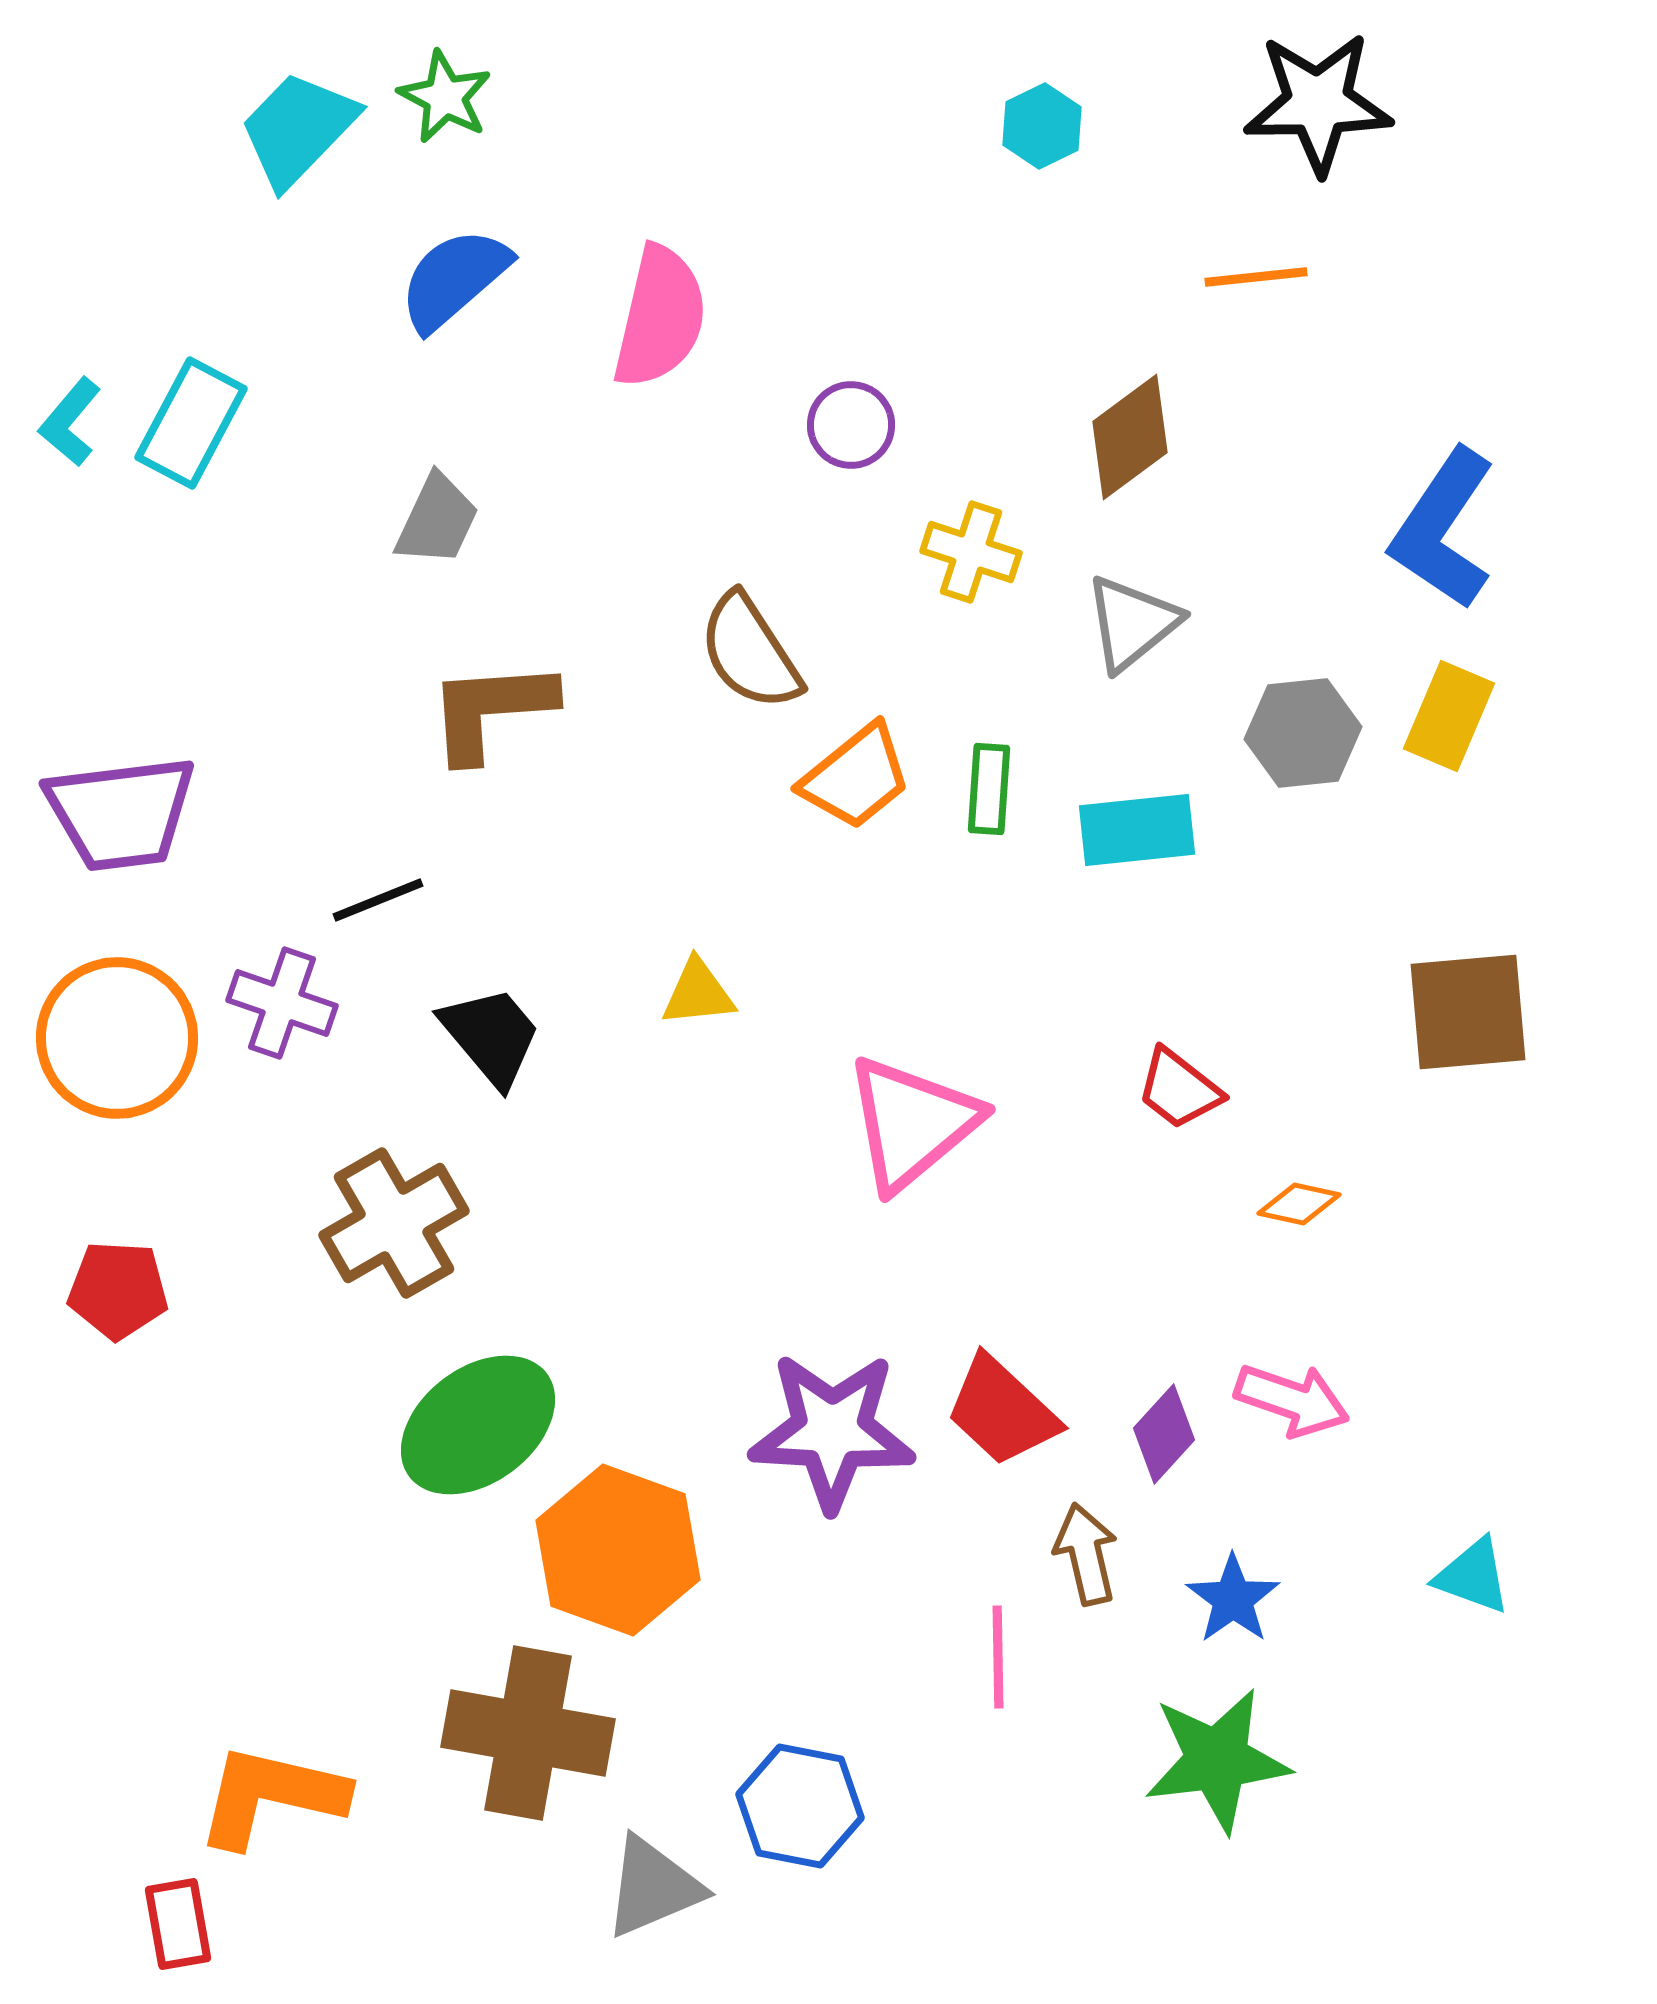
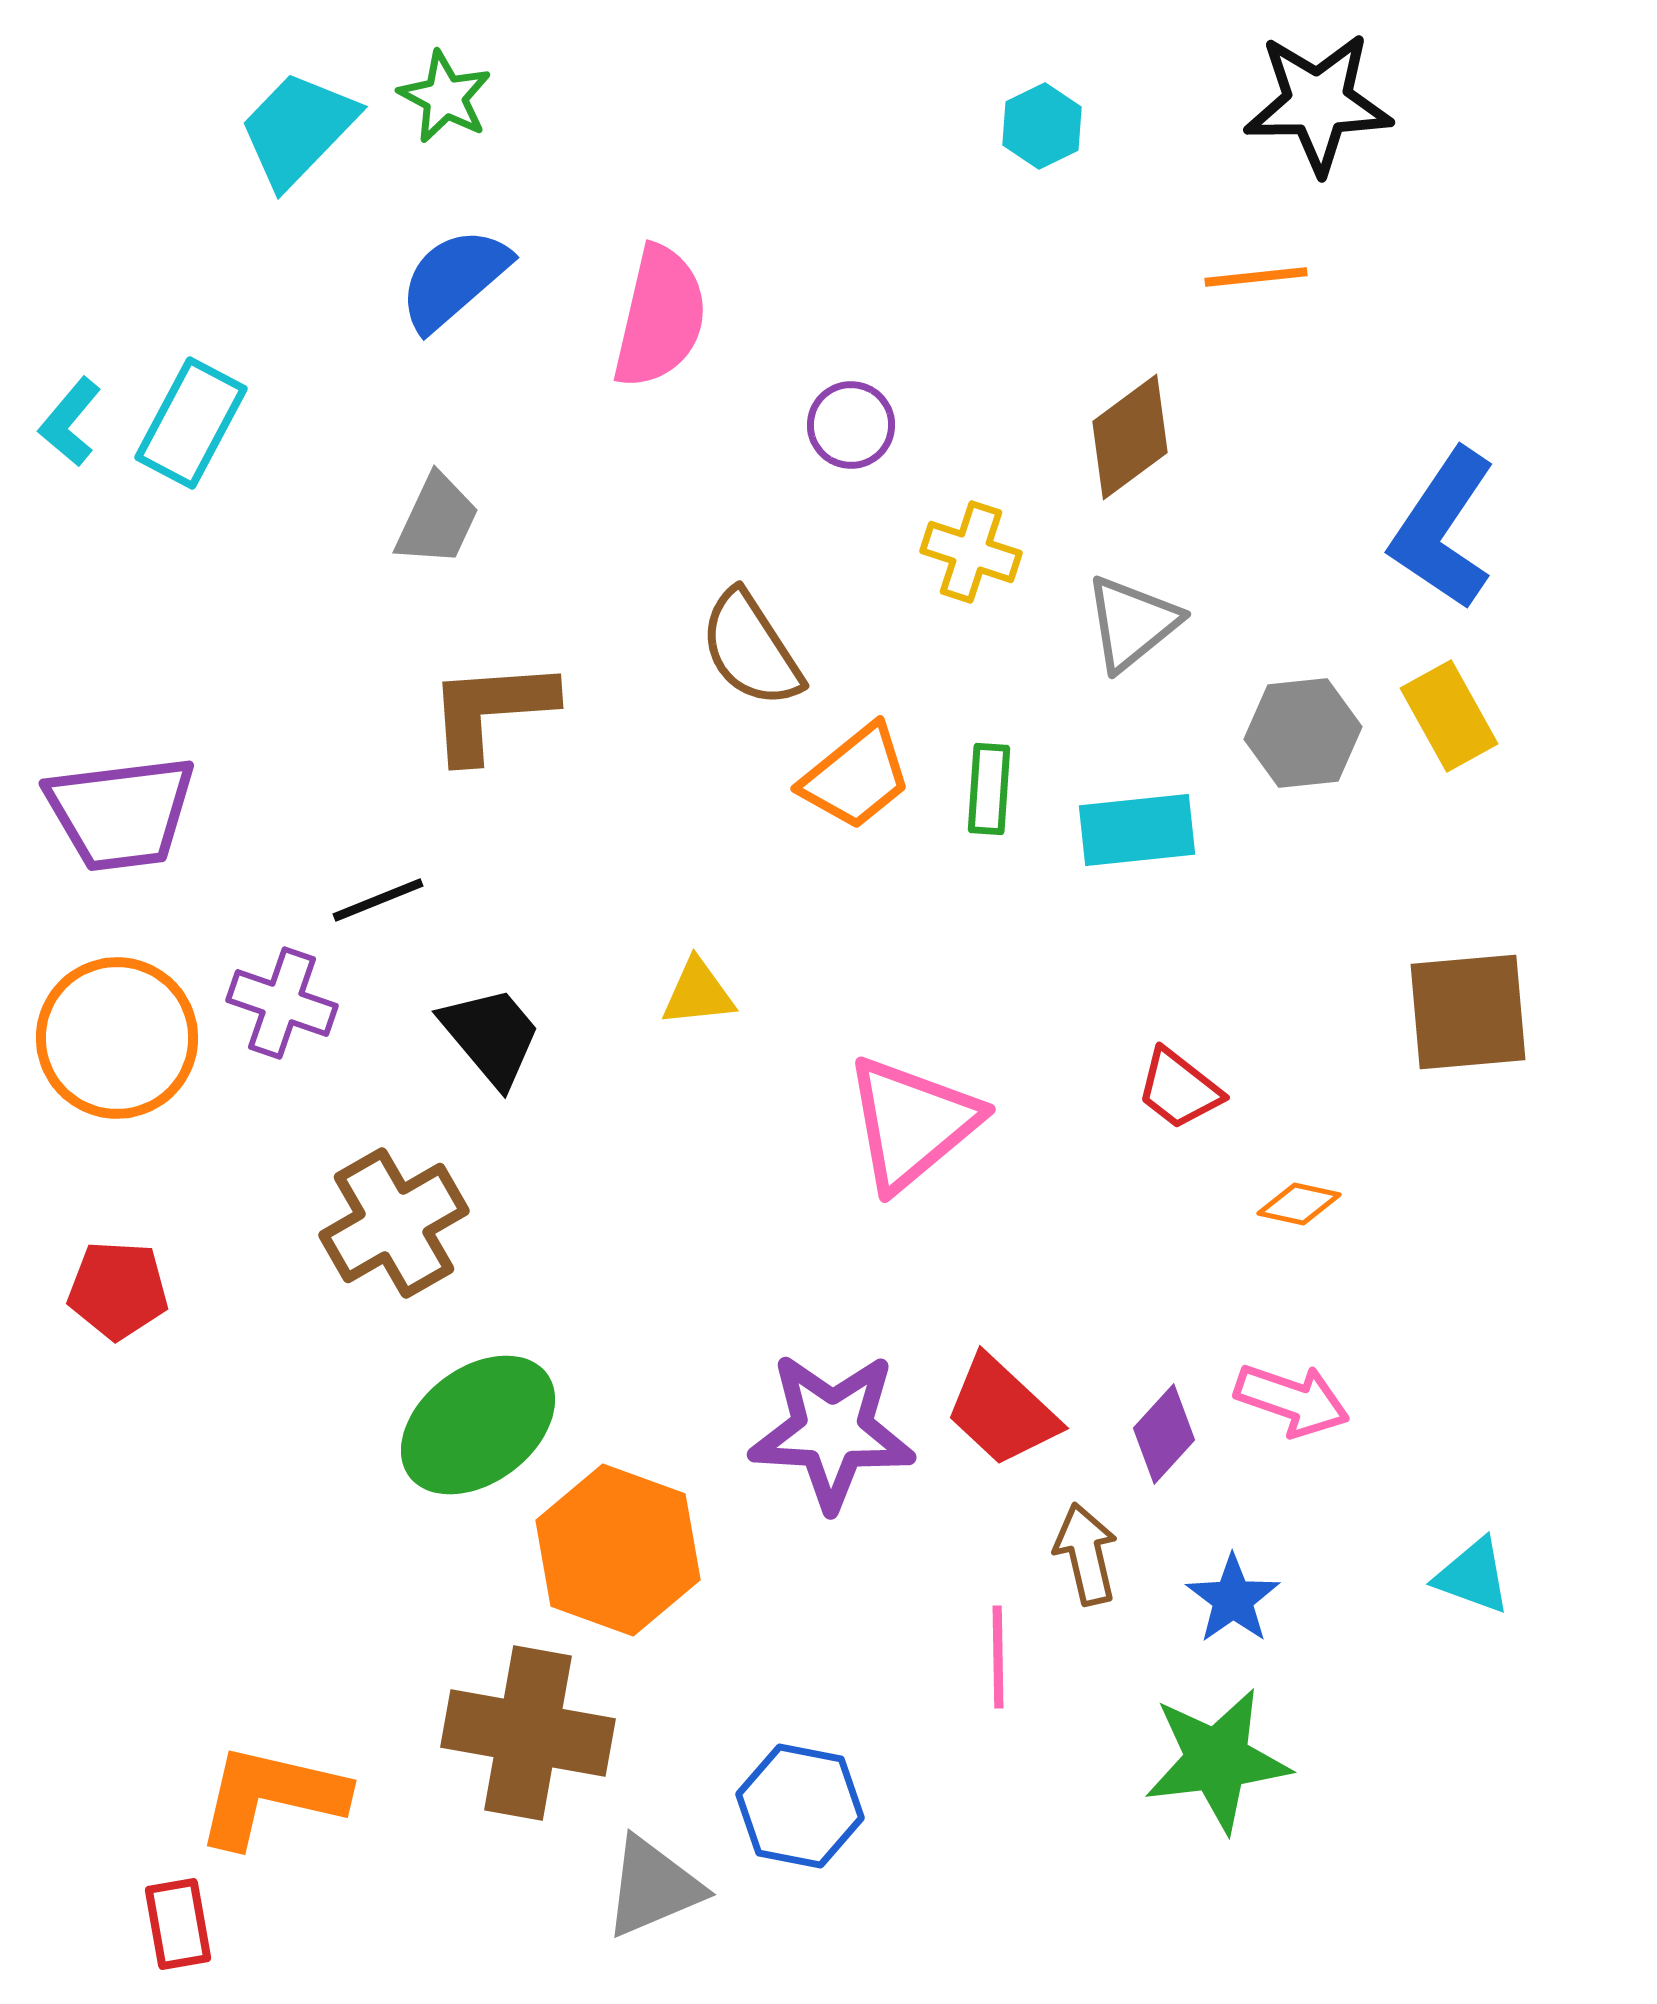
brown semicircle at (750, 652): moved 1 px right, 3 px up
yellow rectangle at (1449, 716): rotated 52 degrees counterclockwise
